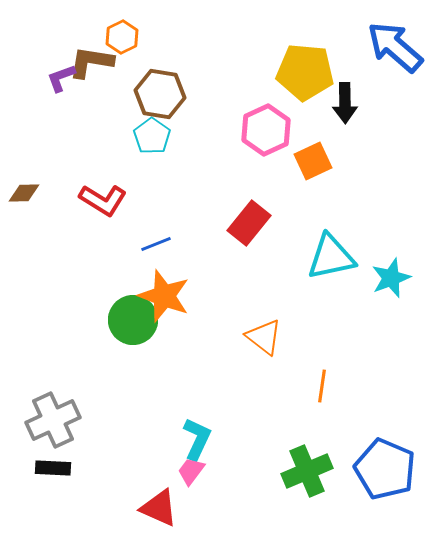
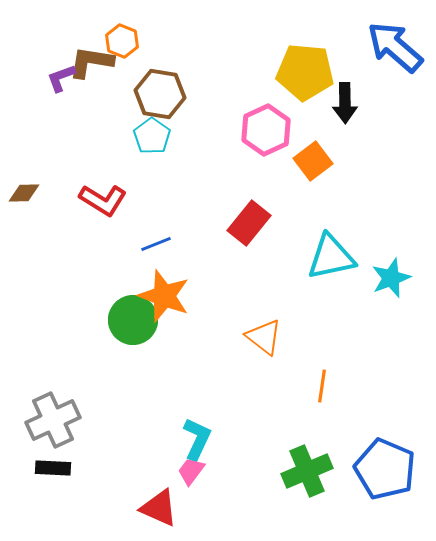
orange hexagon: moved 4 px down; rotated 12 degrees counterclockwise
orange square: rotated 12 degrees counterclockwise
